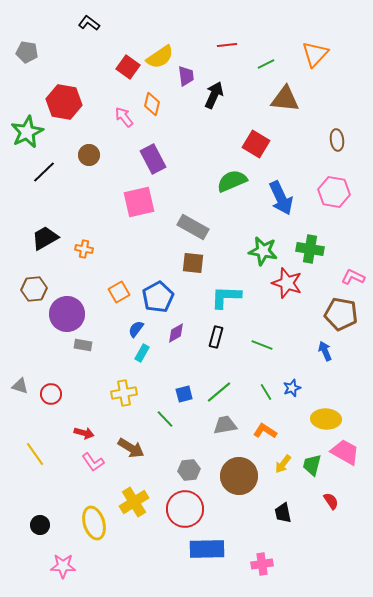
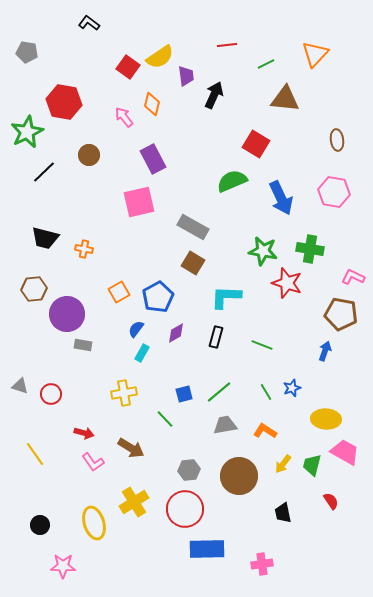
black trapezoid at (45, 238): rotated 136 degrees counterclockwise
brown square at (193, 263): rotated 25 degrees clockwise
blue arrow at (325, 351): rotated 42 degrees clockwise
